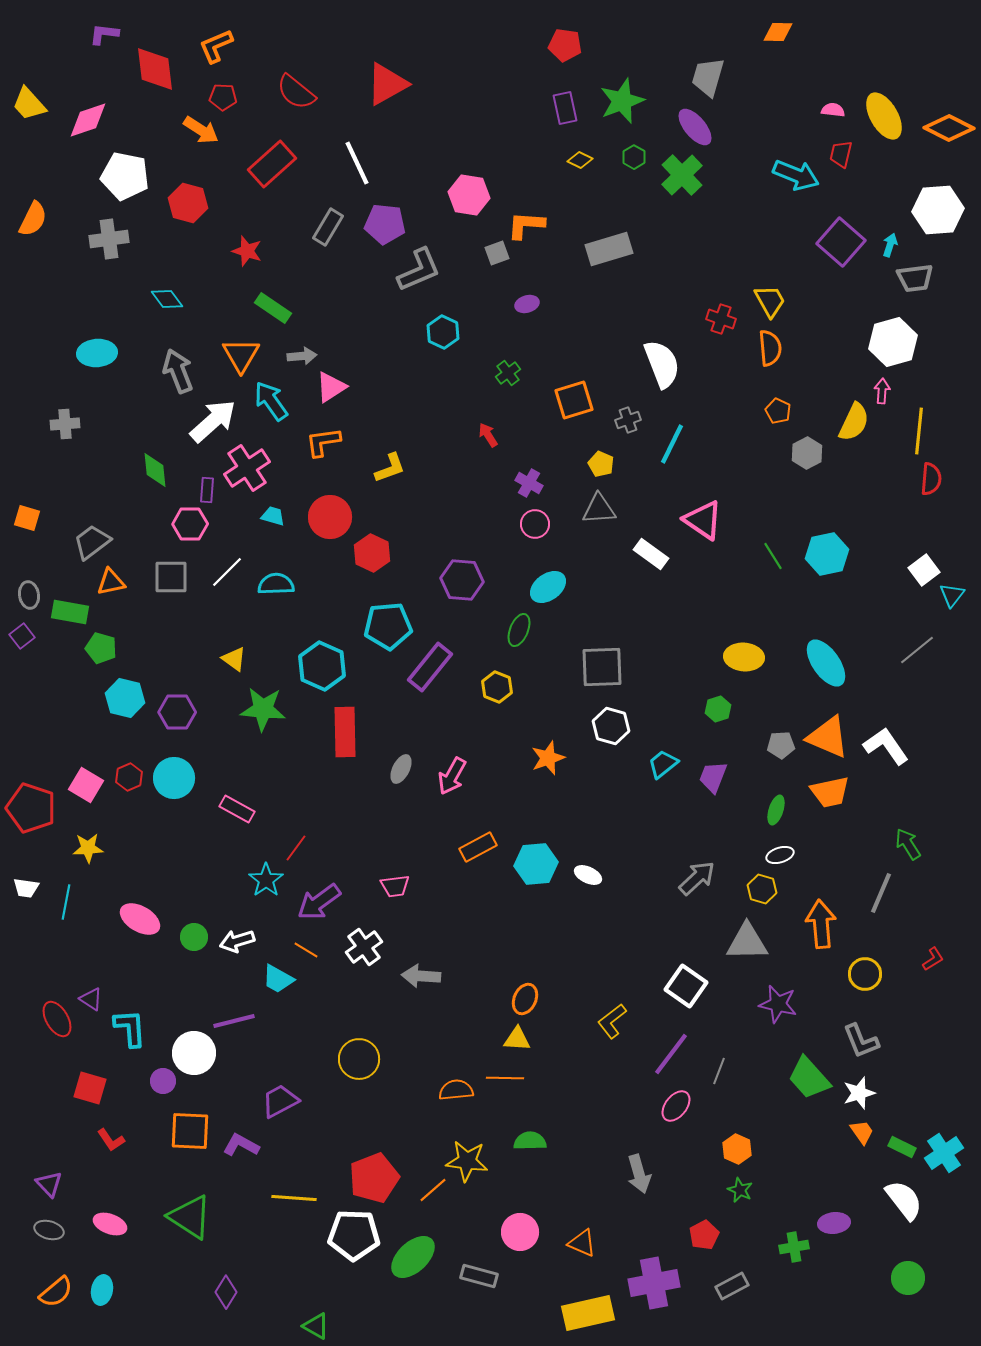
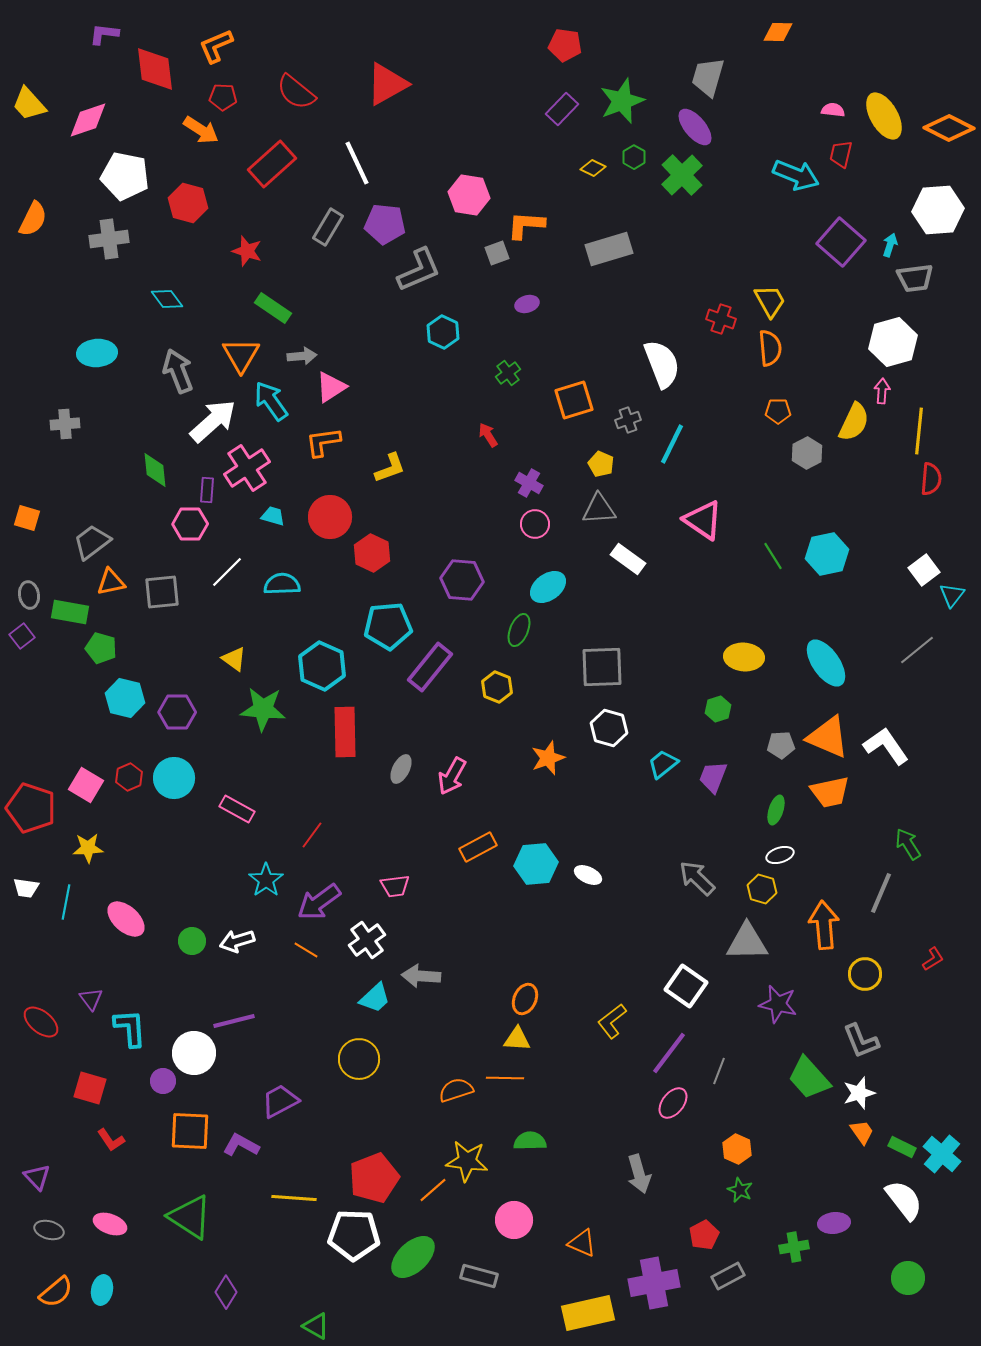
purple rectangle at (565, 108): moved 3 px left, 1 px down; rotated 56 degrees clockwise
yellow diamond at (580, 160): moved 13 px right, 8 px down
orange pentagon at (778, 411): rotated 25 degrees counterclockwise
white rectangle at (651, 554): moved 23 px left, 5 px down
gray square at (171, 577): moved 9 px left, 15 px down; rotated 6 degrees counterclockwise
cyan semicircle at (276, 584): moved 6 px right
white hexagon at (611, 726): moved 2 px left, 2 px down
red line at (296, 848): moved 16 px right, 13 px up
gray arrow at (697, 878): rotated 93 degrees counterclockwise
pink ellipse at (140, 919): moved 14 px left; rotated 12 degrees clockwise
orange arrow at (821, 924): moved 3 px right, 1 px down
green circle at (194, 937): moved 2 px left, 4 px down
white cross at (364, 947): moved 3 px right, 7 px up
cyan trapezoid at (278, 979): moved 97 px right, 19 px down; rotated 72 degrees counterclockwise
purple triangle at (91, 999): rotated 20 degrees clockwise
red ellipse at (57, 1019): moved 16 px left, 3 px down; rotated 21 degrees counterclockwise
purple line at (671, 1054): moved 2 px left, 1 px up
orange semicircle at (456, 1090): rotated 12 degrees counterclockwise
pink ellipse at (676, 1106): moved 3 px left, 3 px up
cyan cross at (944, 1153): moved 2 px left, 1 px down; rotated 15 degrees counterclockwise
purple triangle at (49, 1184): moved 12 px left, 7 px up
pink circle at (520, 1232): moved 6 px left, 12 px up
gray rectangle at (732, 1286): moved 4 px left, 10 px up
